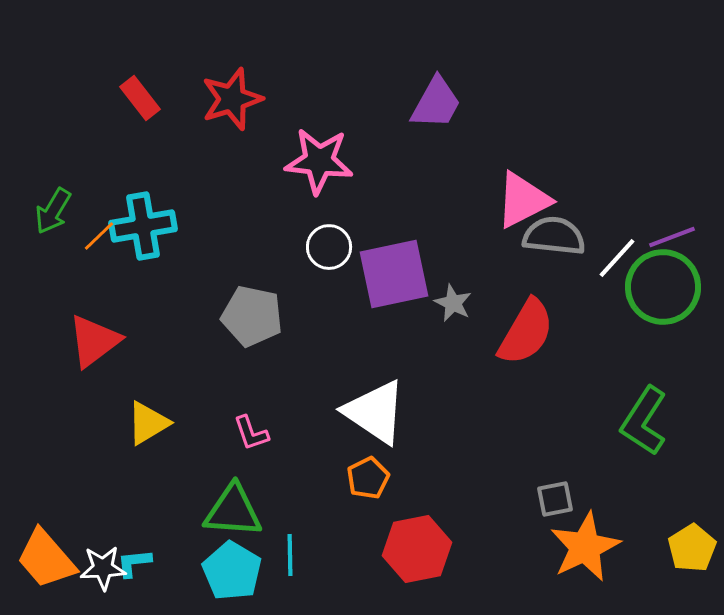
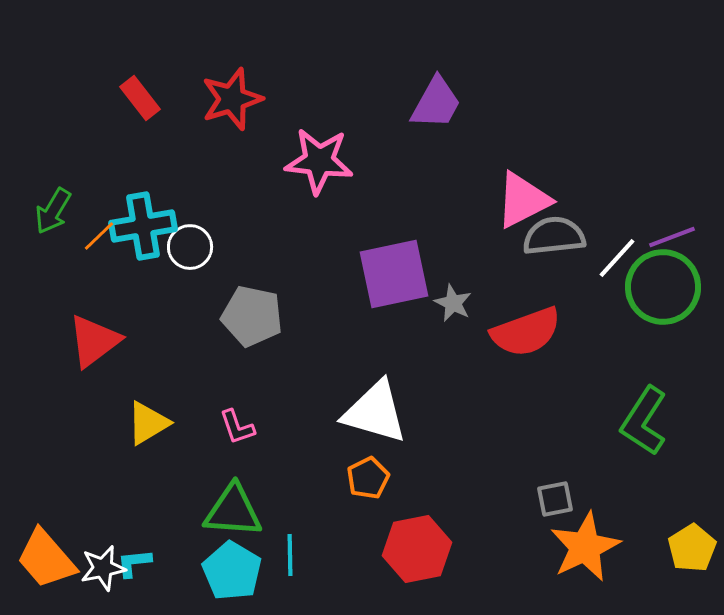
gray semicircle: rotated 12 degrees counterclockwise
white circle: moved 139 px left
red semicircle: rotated 40 degrees clockwise
white triangle: rotated 18 degrees counterclockwise
pink L-shape: moved 14 px left, 6 px up
white star: rotated 9 degrees counterclockwise
